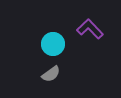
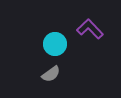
cyan circle: moved 2 px right
